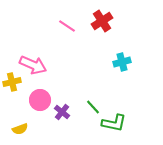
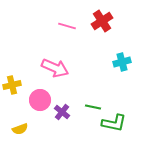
pink line: rotated 18 degrees counterclockwise
pink arrow: moved 22 px right, 3 px down
yellow cross: moved 3 px down
green line: rotated 35 degrees counterclockwise
